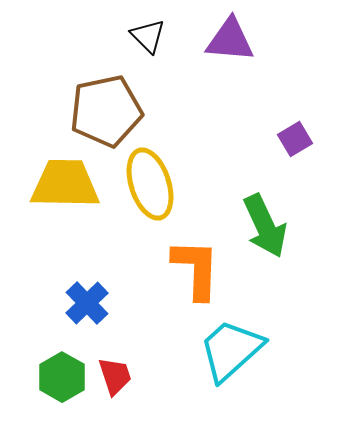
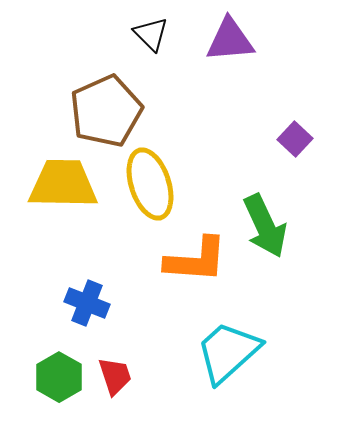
black triangle: moved 3 px right, 2 px up
purple triangle: rotated 10 degrees counterclockwise
brown pentagon: rotated 12 degrees counterclockwise
purple square: rotated 16 degrees counterclockwise
yellow trapezoid: moved 2 px left
orange L-shape: moved 9 px up; rotated 92 degrees clockwise
blue cross: rotated 24 degrees counterclockwise
cyan trapezoid: moved 3 px left, 2 px down
green hexagon: moved 3 px left
